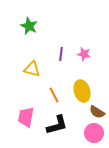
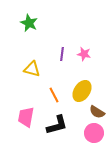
green star: moved 3 px up
purple line: moved 1 px right
yellow ellipse: rotated 50 degrees clockwise
